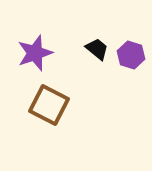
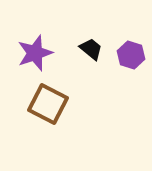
black trapezoid: moved 6 px left
brown square: moved 1 px left, 1 px up
